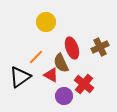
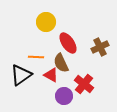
red ellipse: moved 4 px left, 5 px up; rotated 15 degrees counterclockwise
orange line: rotated 49 degrees clockwise
black triangle: moved 1 px right, 2 px up
